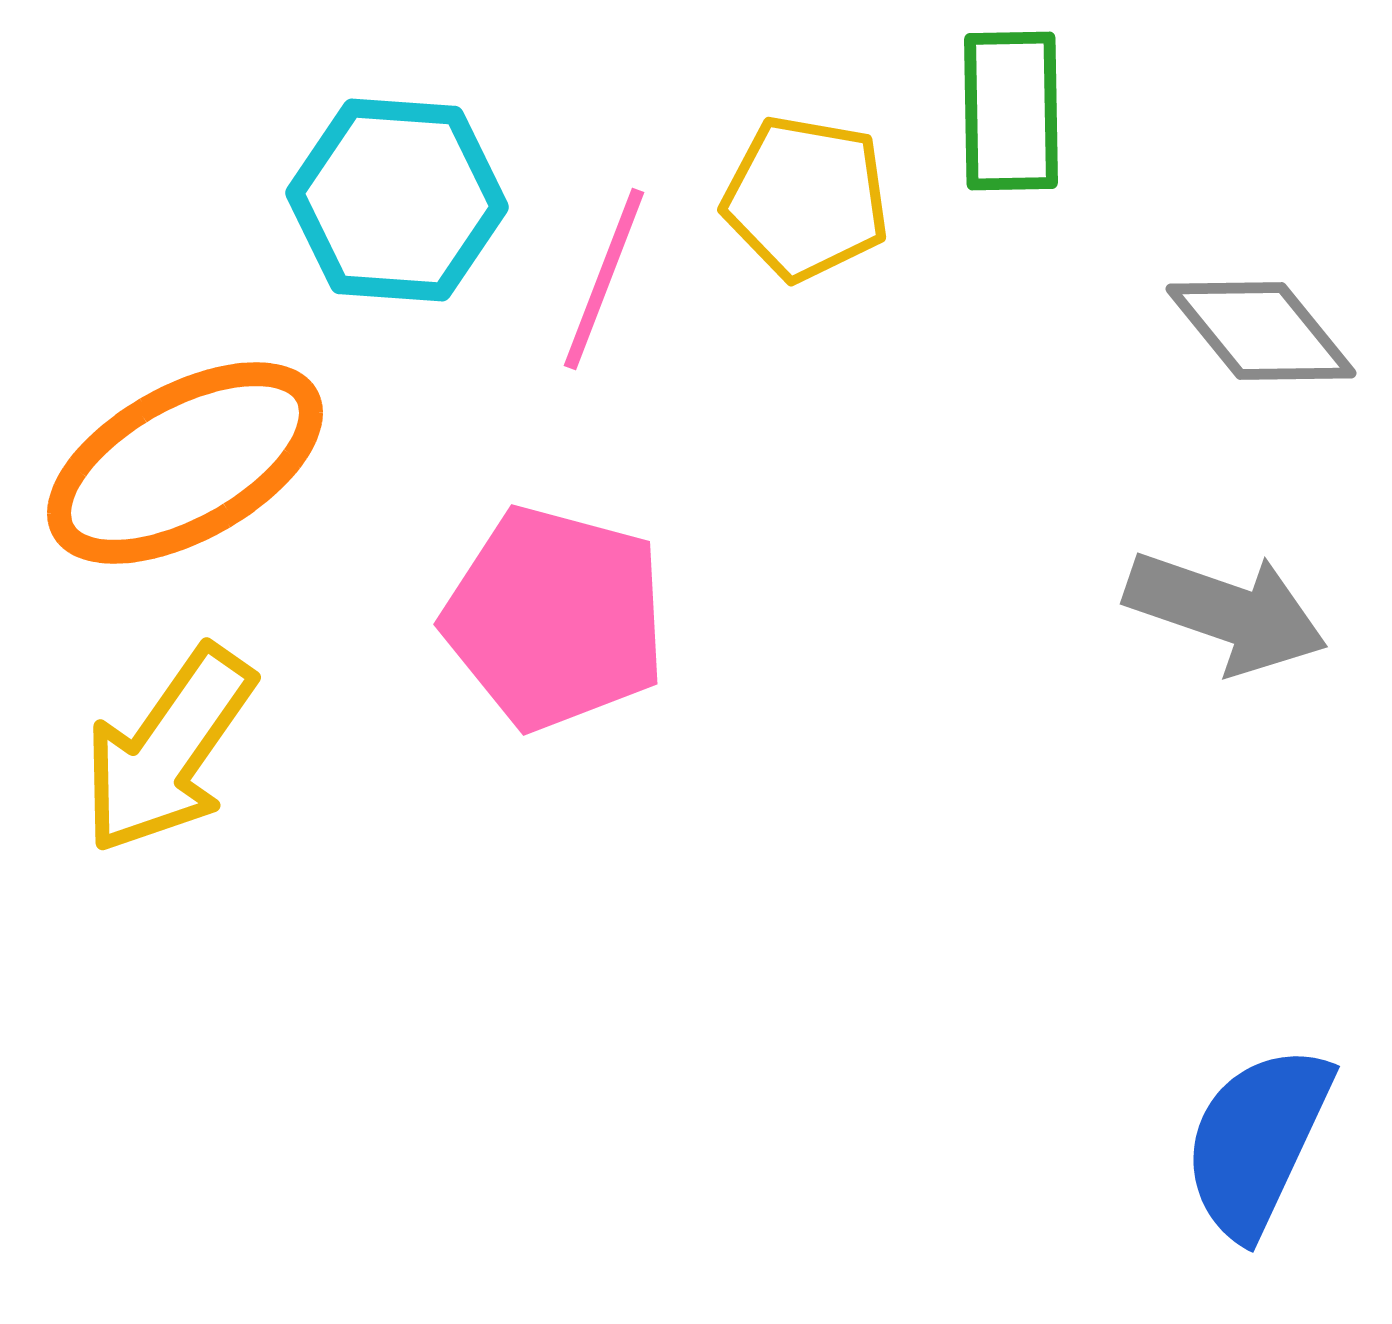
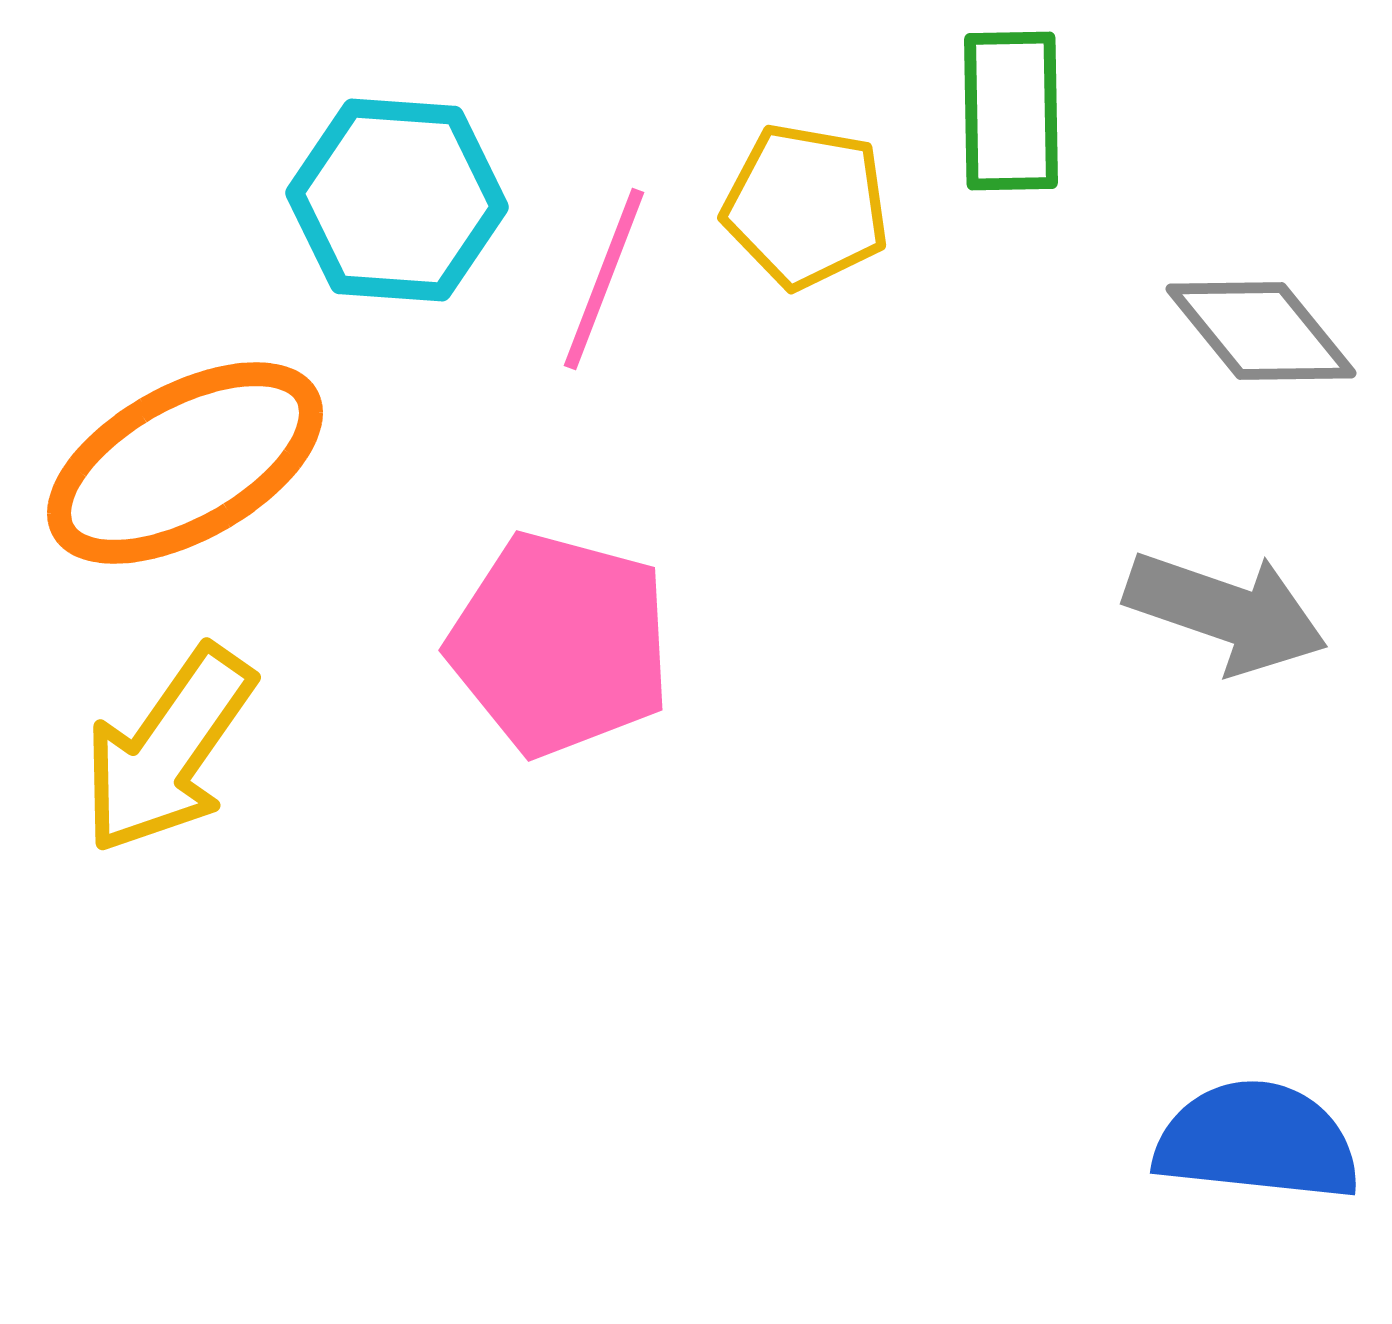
yellow pentagon: moved 8 px down
pink pentagon: moved 5 px right, 26 px down
blue semicircle: rotated 71 degrees clockwise
